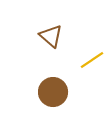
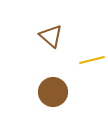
yellow line: rotated 20 degrees clockwise
